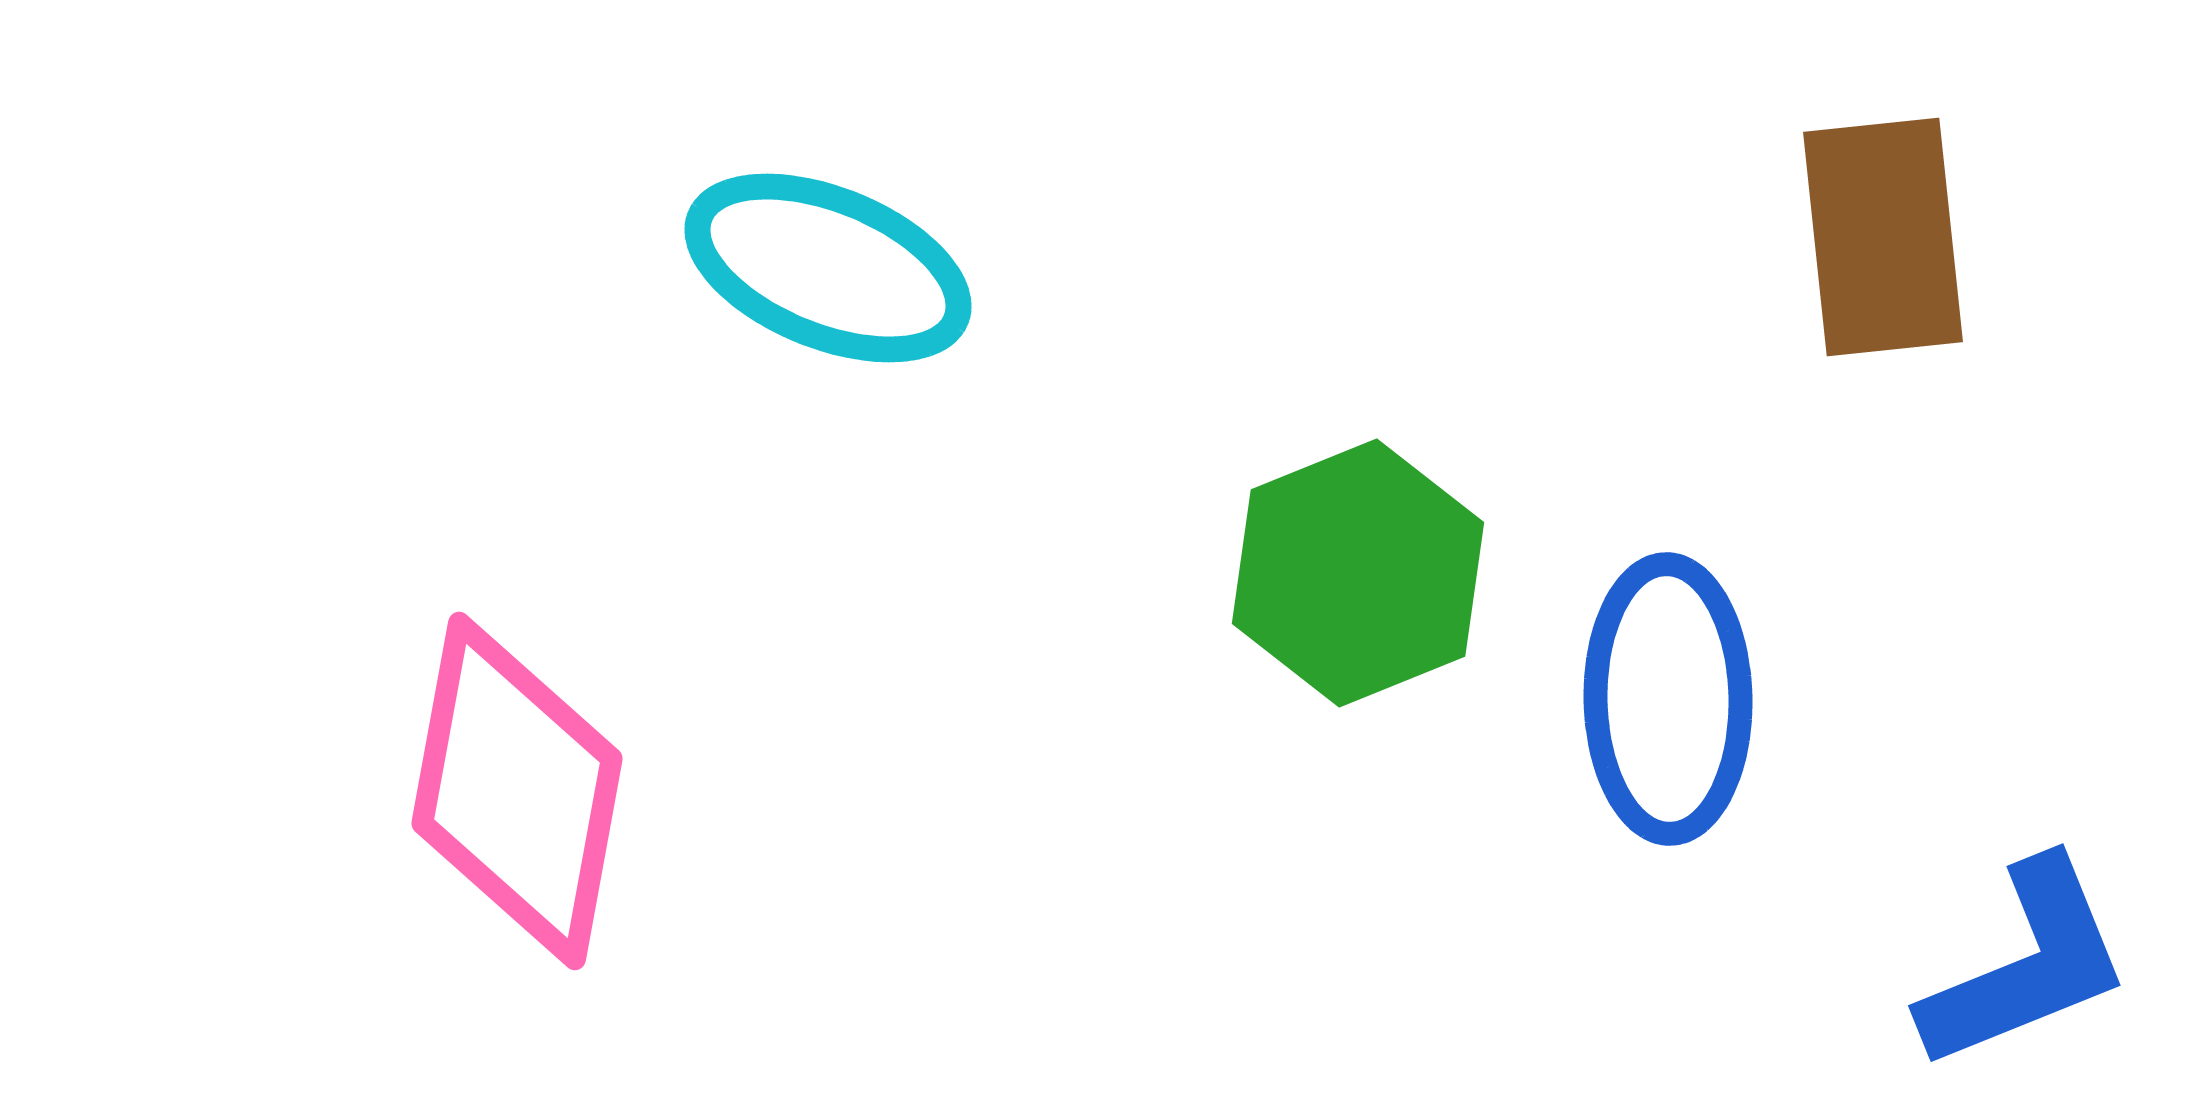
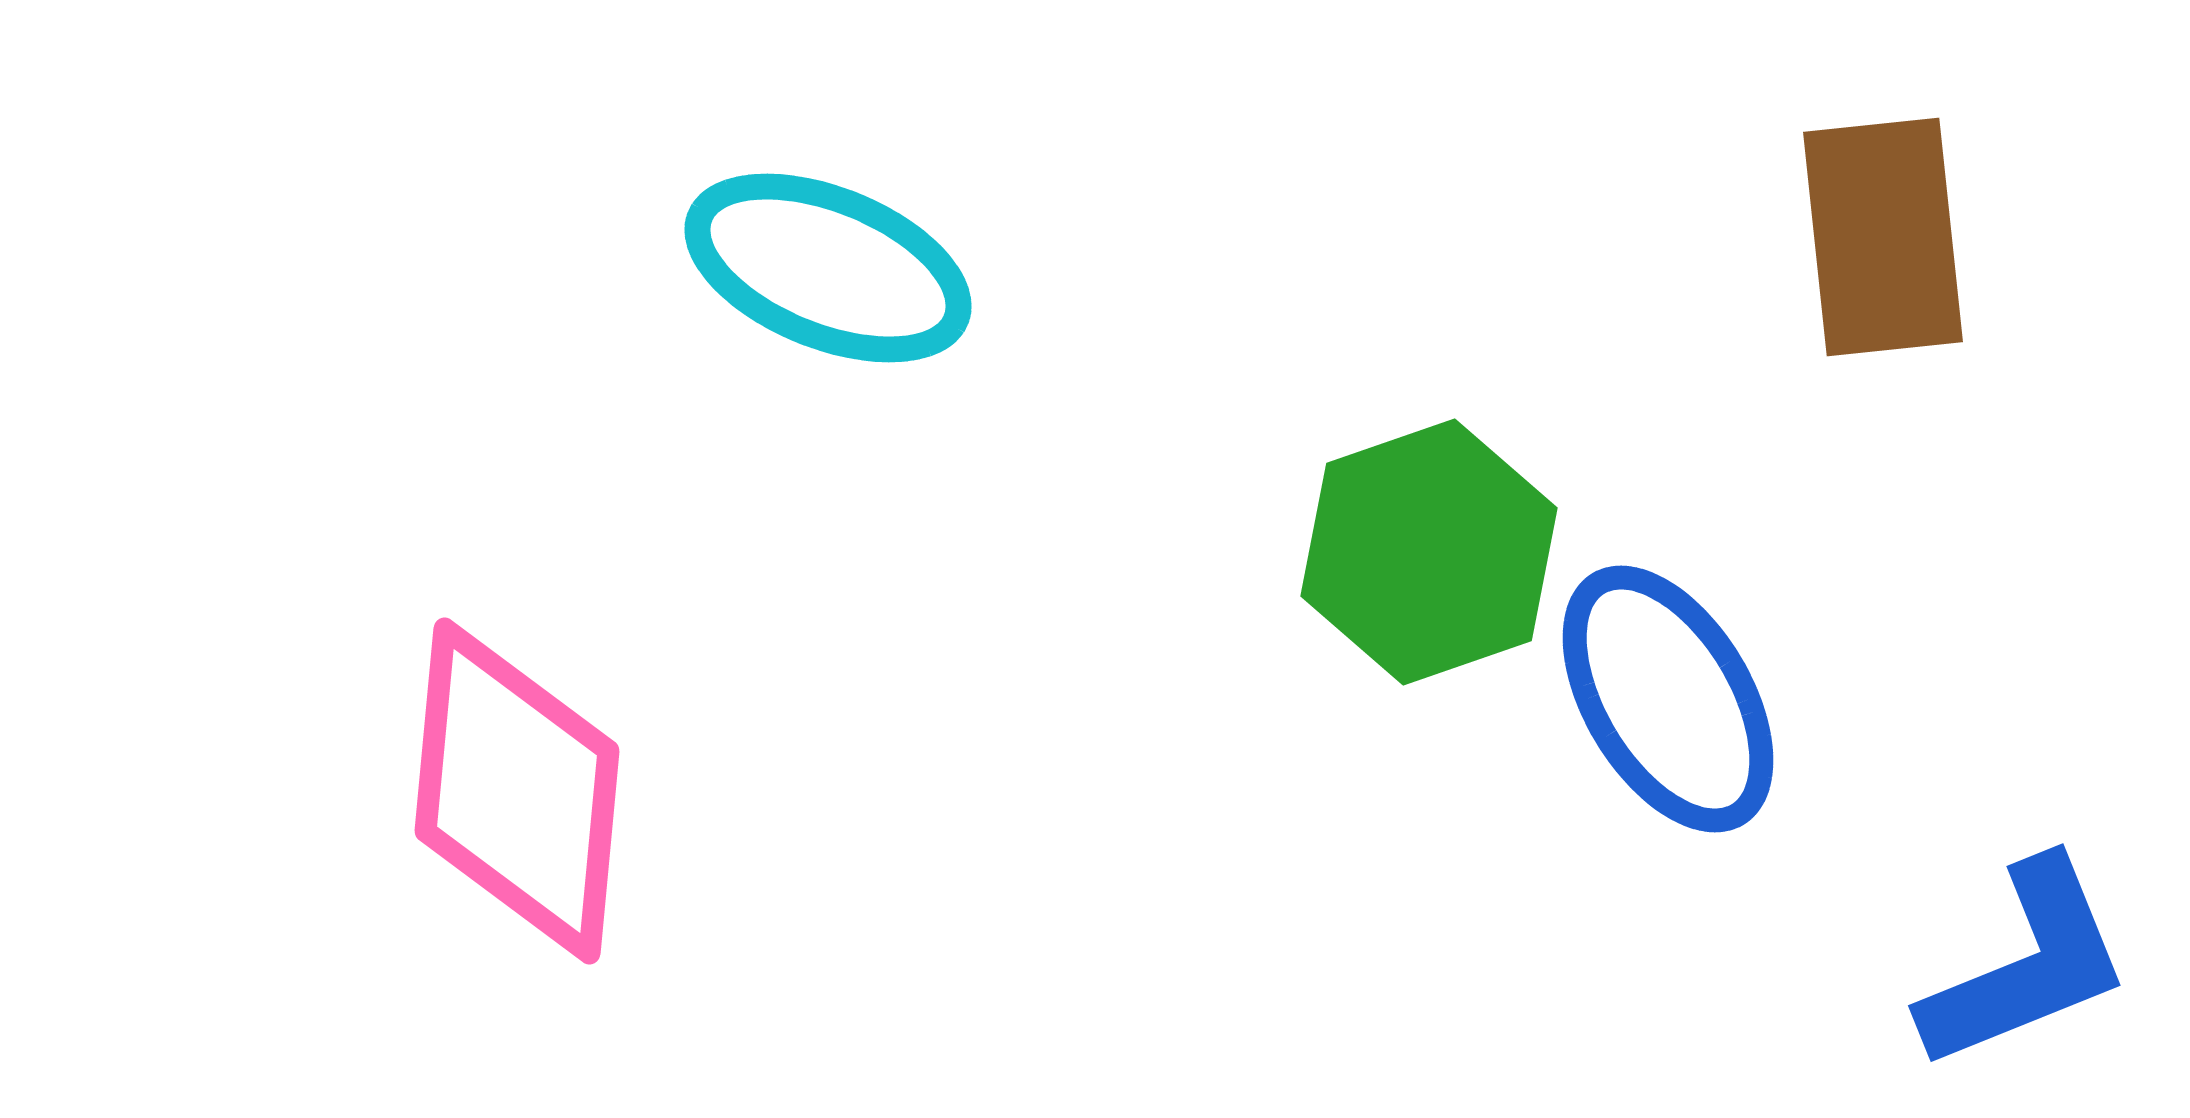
green hexagon: moved 71 px right, 21 px up; rotated 3 degrees clockwise
blue ellipse: rotated 30 degrees counterclockwise
pink diamond: rotated 5 degrees counterclockwise
